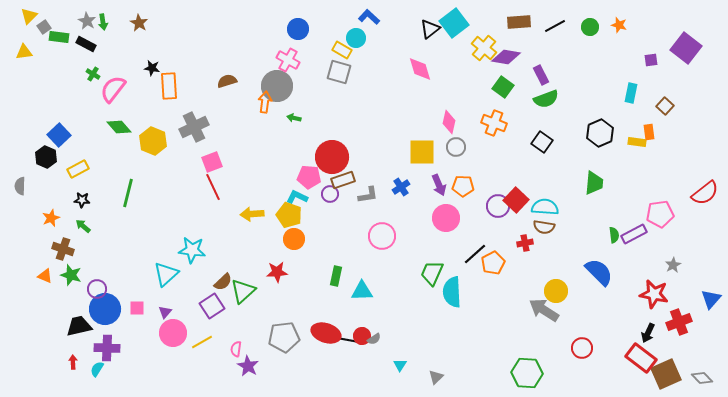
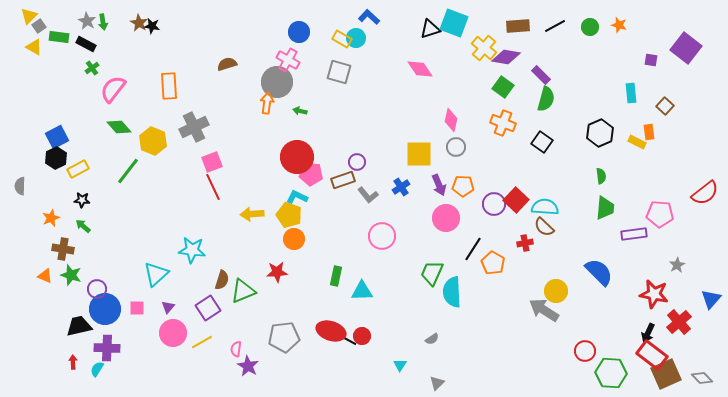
brown rectangle at (519, 22): moved 1 px left, 4 px down
cyan square at (454, 23): rotated 32 degrees counterclockwise
gray square at (44, 27): moved 5 px left, 1 px up
blue circle at (298, 29): moved 1 px right, 3 px down
black triangle at (430, 29): rotated 20 degrees clockwise
yellow rectangle at (342, 50): moved 11 px up
yellow triangle at (24, 52): moved 10 px right, 5 px up; rotated 36 degrees clockwise
purple square at (651, 60): rotated 16 degrees clockwise
black star at (152, 68): moved 42 px up
pink diamond at (420, 69): rotated 16 degrees counterclockwise
green cross at (93, 74): moved 1 px left, 6 px up; rotated 24 degrees clockwise
purple rectangle at (541, 75): rotated 18 degrees counterclockwise
brown semicircle at (227, 81): moved 17 px up
gray circle at (277, 86): moved 4 px up
cyan rectangle at (631, 93): rotated 18 degrees counterclockwise
green semicircle at (546, 99): rotated 55 degrees counterclockwise
orange arrow at (265, 102): moved 2 px right, 1 px down
green arrow at (294, 118): moved 6 px right, 7 px up
pink diamond at (449, 122): moved 2 px right, 2 px up
orange cross at (494, 123): moved 9 px right
blue square at (59, 135): moved 2 px left, 2 px down; rotated 15 degrees clockwise
yellow rectangle at (637, 142): rotated 18 degrees clockwise
yellow square at (422, 152): moved 3 px left, 2 px down
black hexagon at (46, 157): moved 10 px right, 1 px down; rotated 10 degrees clockwise
red circle at (332, 157): moved 35 px left
pink pentagon at (309, 177): moved 2 px right, 3 px up
green trapezoid at (594, 183): moved 11 px right, 25 px down
green line at (128, 193): moved 22 px up; rotated 24 degrees clockwise
purple circle at (330, 194): moved 27 px right, 32 px up
gray L-shape at (368, 195): rotated 60 degrees clockwise
purple circle at (498, 206): moved 4 px left, 2 px up
pink pentagon at (660, 214): rotated 12 degrees clockwise
brown semicircle at (544, 227): rotated 35 degrees clockwise
purple rectangle at (634, 234): rotated 20 degrees clockwise
green semicircle at (614, 235): moved 13 px left, 59 px up
brown cross at (63, 249): rotated 10 degrees counterclockwise
black line at (475, 254): moved 2 px left, 5 px up; rotated 15 degrees counterclockwise
orange pentagon at (493, 263): rotated 15 degrees counterclockwise
gray star at (673, 265): moved 4 px right
cyan triangle at (166, 274): moved 10 px left
brown semicircle at (223, 282): moved 1 px left, 2 px up; rotated 30 degrees counterclockwise
green triangle at (243, 291): rotated 20 degrees clockwise
purple square at (212, 306): moved 4 px left, 2 px down
purple triangle at (165, 312): moved 3 px right, 5 px up
red cross at (679, 322): rotated 20 degrees counterclockwise
red ellipse at (326, 333): moved 5 px right, 2 px up
gray semicircle at (374, 339): moved 58 px right
black line at (348, 340): rotated 18 degrees clockwise
red circle at (582, 348): moved 3 px right, 3 px down
red rectangle at (641, 358): moved 11 px right, 3 px up
green hexagon at (527, 373): moved 84 px right
gray triangle at (436, 377): moved 1 px right, 6 px down
